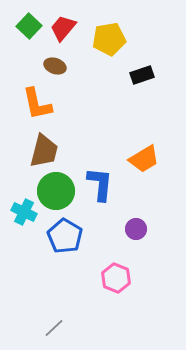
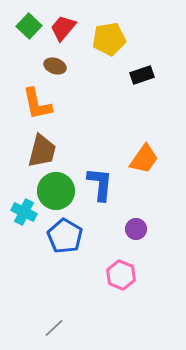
brown trapezoid: moved 2 px left
orange trapezoid: rotated 24 degrees counterclockwise
pink hexagon: moved 5 px right, 3 px up
